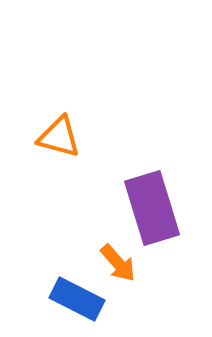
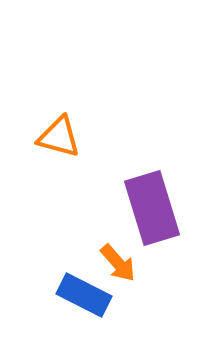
blue rectangle: moved 7 px right, 4 px up
